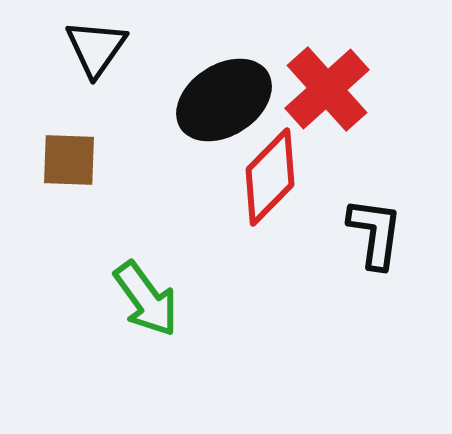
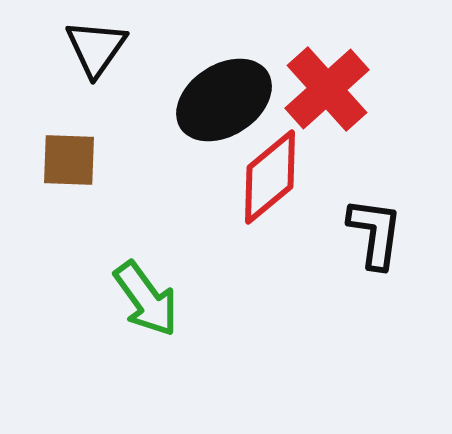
red diamond: rotated 6 degrees clockwise
